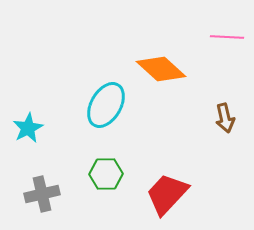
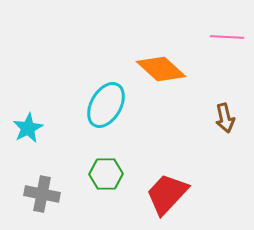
gray cross: rotated 24 degrees clockwise
